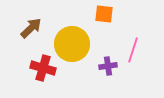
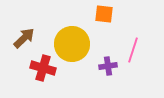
brown arrow: moved 7 px left, 10 px down
